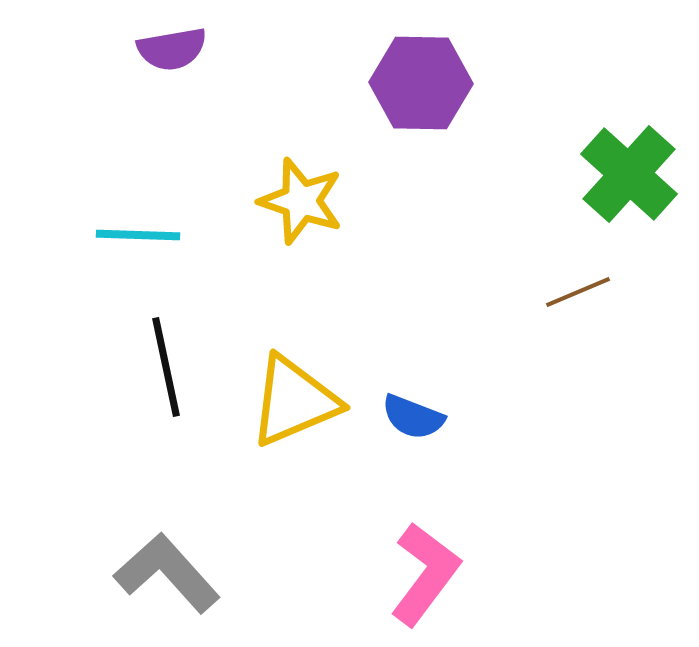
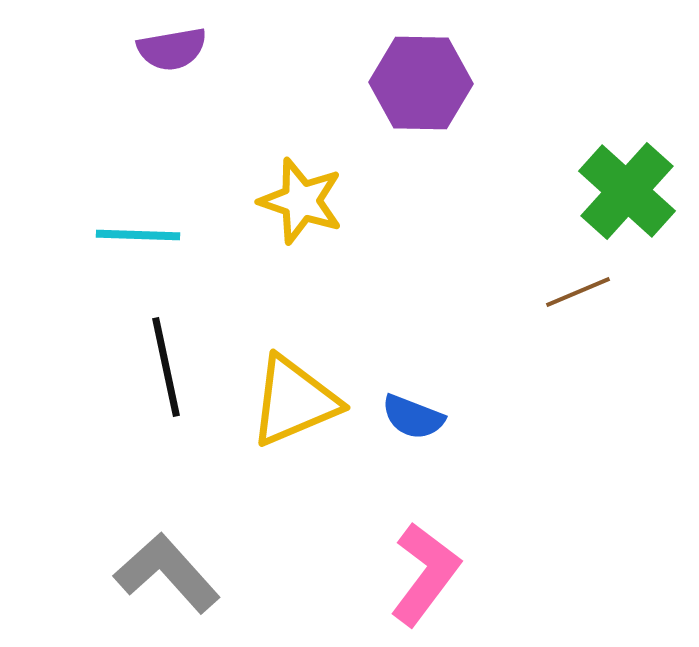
green cross: moved 2 px left, 17 px down
